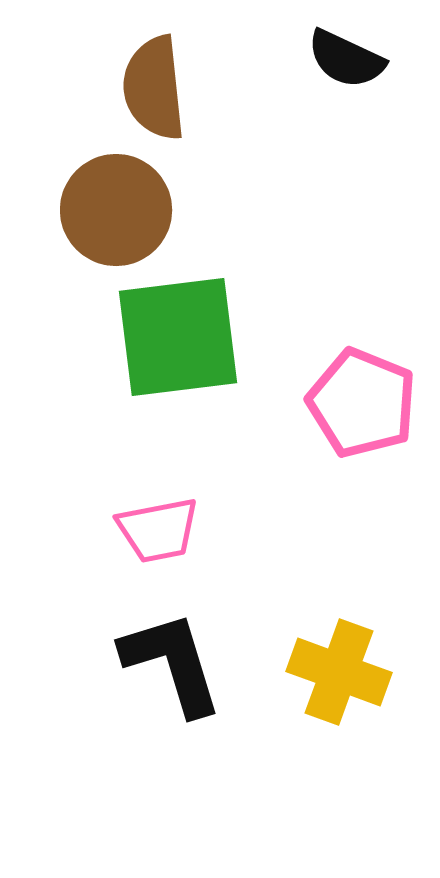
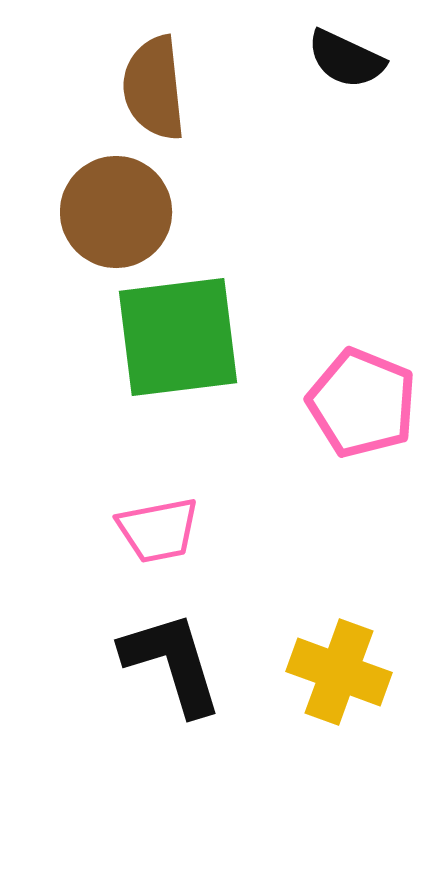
brown circle: moved 2 px down
